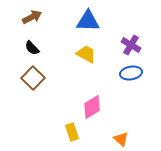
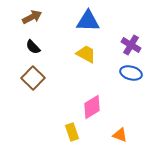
black semicircle: moved 1 px right, 1 px up
blue ellipse: rotated 25 degrees clockwise
orange triangle: moved 1 px left, 4 px up; rotated 21 degrees counterclockwise
